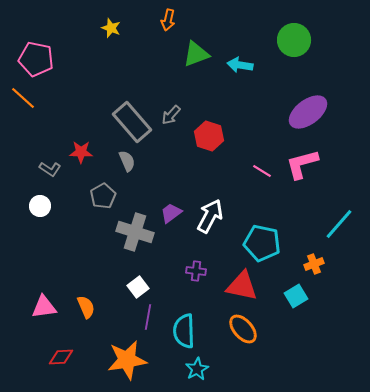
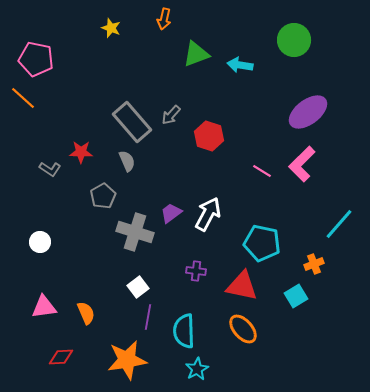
orange arrow: moved 4 px left, 1 px up
pink L-shape: rotated 30 degrees counterclockwise
white circle: moved 36 px down
white arrow: moved 2 px left, 2 px up
orange semicircle: moved 6 px down
